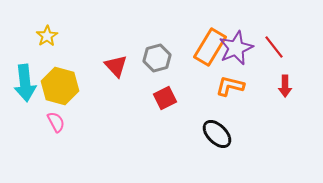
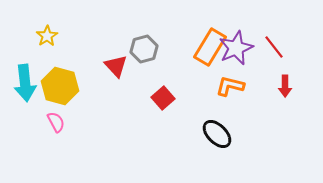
gray hexagon: moved 13 px left, 9 px up
red square: moved 2 px left; rotated 15 degrees counterclockwise
